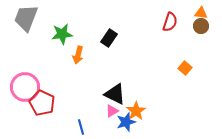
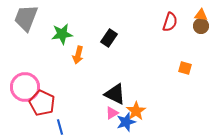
orange triangle: moved 2 px down
orange square: rotated 24 degrees counterclockwise
pink triangle: moved 2 px down
blue line: moved 21 px left
